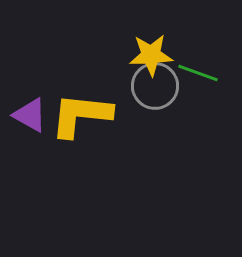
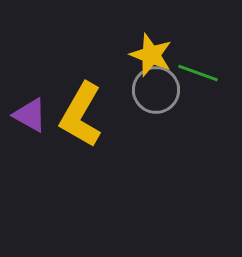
yellow star: rotated 24 degrees clockwise
gray circle: moved 1 px right, 4 px down
yellow L-shape: rotated 66 degrees counterclockwise
